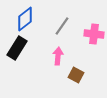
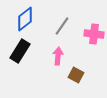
black rectangle: moved 3 px right, 3 px down
